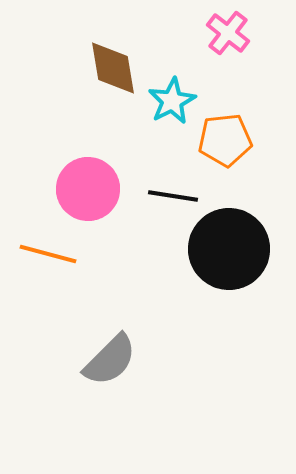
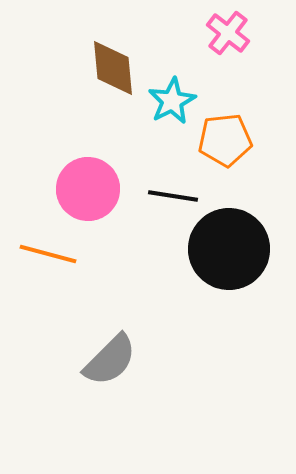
brown diamond: rotated 4 degrees clockwise
